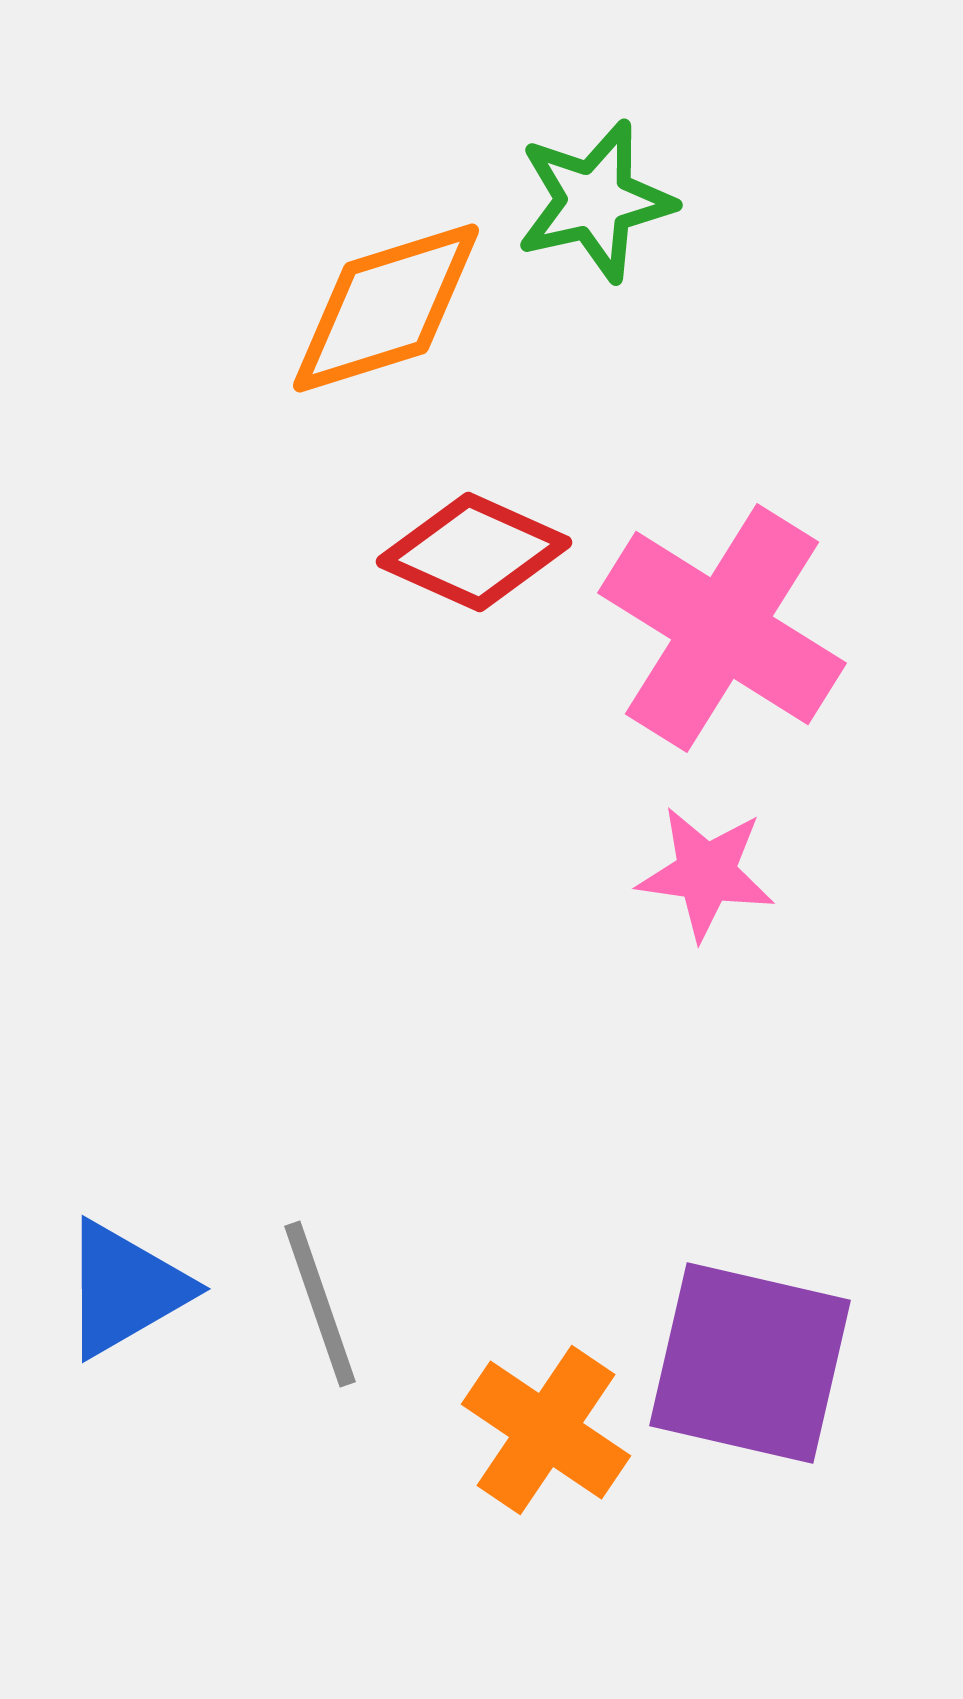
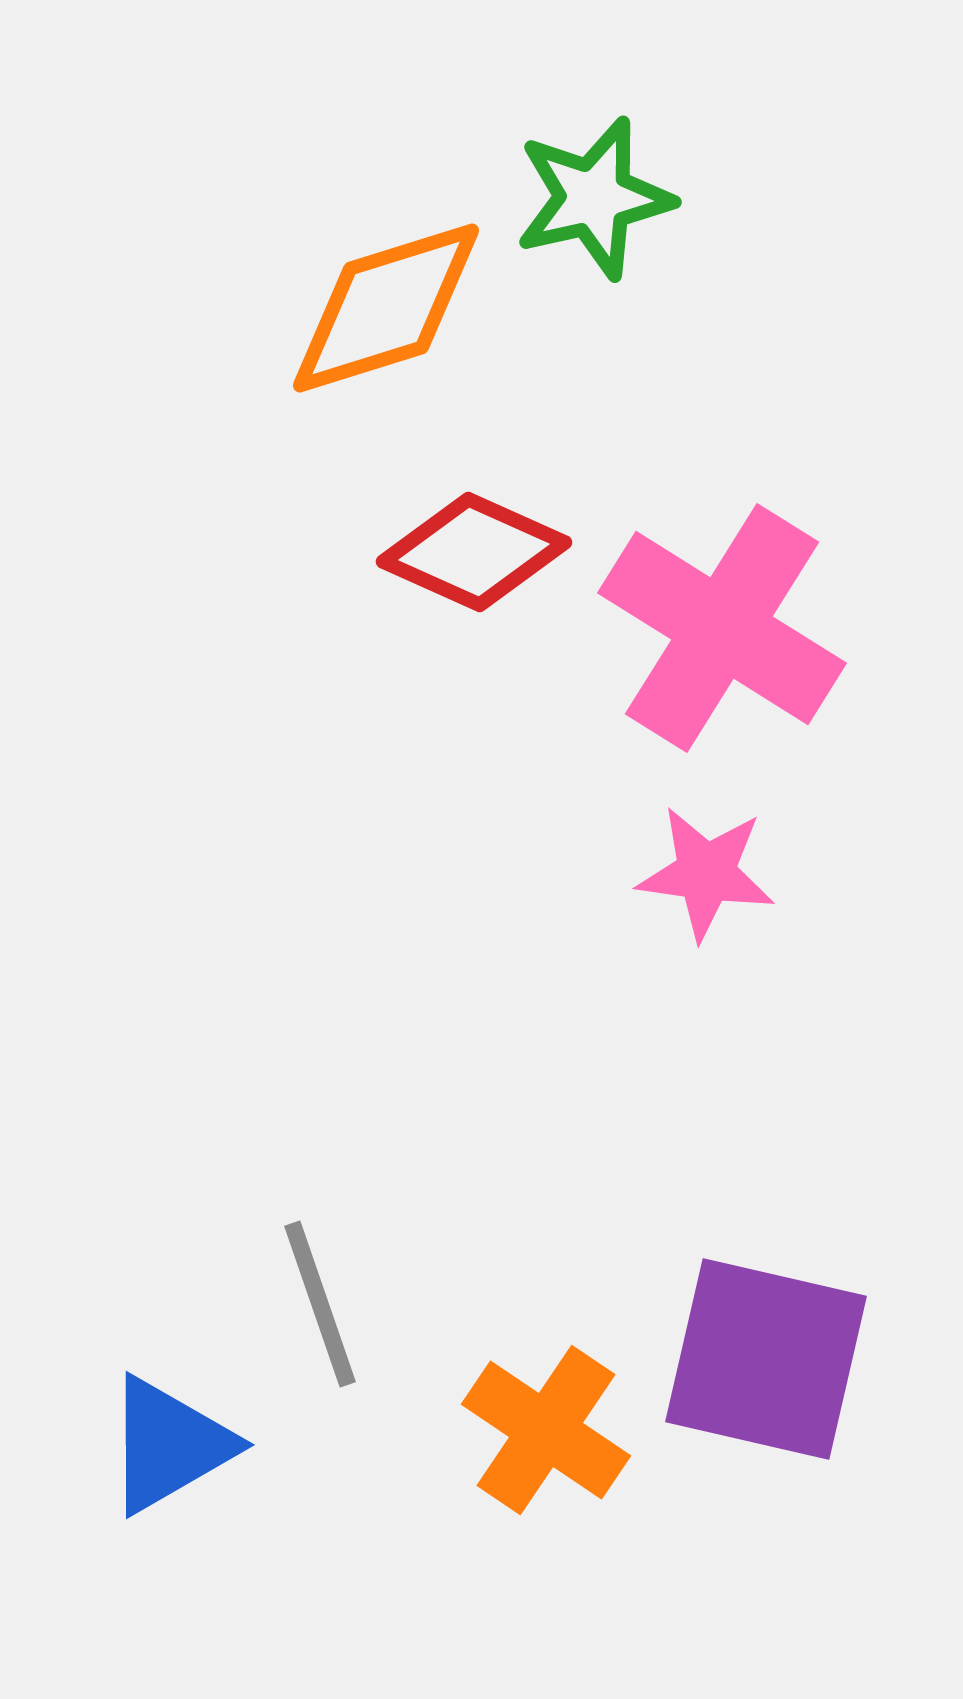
green star: moved 1 px left, 3 px up
blue triangle: moved 44 px right, 156 px down
purple square: moved 16 px right, 4 px up
